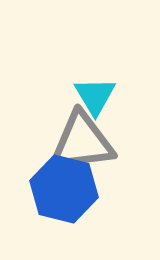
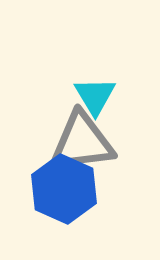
blue hexagon: rotated 10 degrees clockwise
